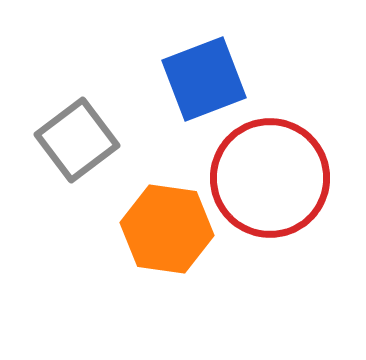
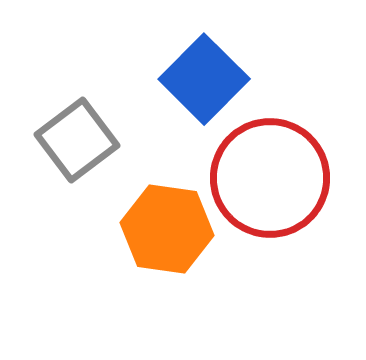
blue square: rotated 24 degrees counterclockwise
